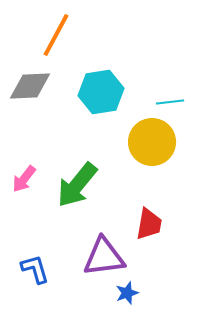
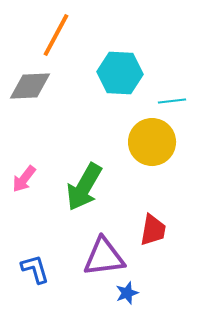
cyan hexagon: moved 19 px right, 19 px up; rotated 12 degrees clockwise
cyan line: moved 2 px right, 1 px up
green arrow: moved 7 px right, 2 px down; rotated 9 degrees counterclockwise
red trapezoid: moved 4 px right, 6 px down
